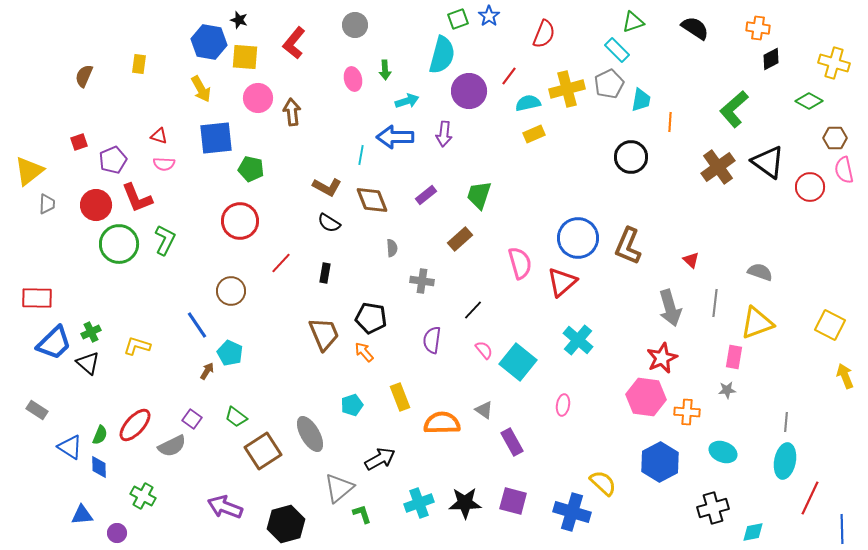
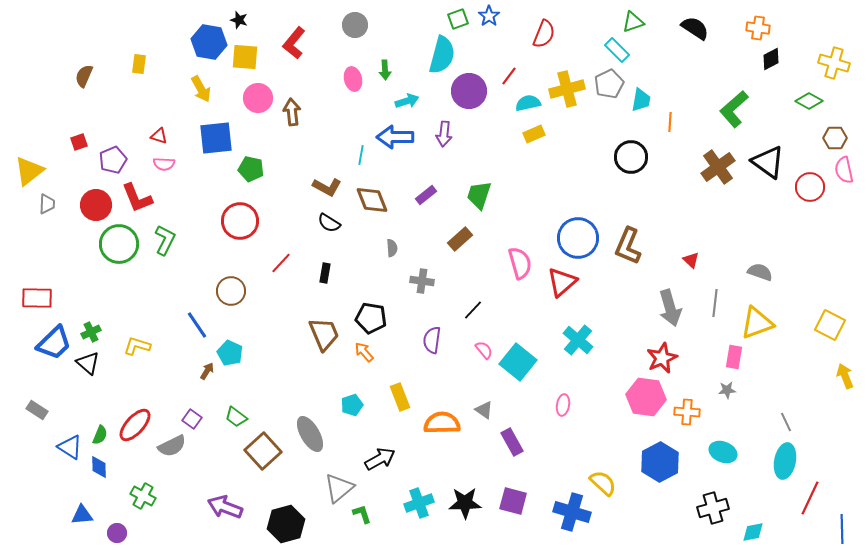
gray line at (786, 422): rotated 30 degrees counterclockwise
brown square at (263, 451): rotated 9 degrees counterclockwise
